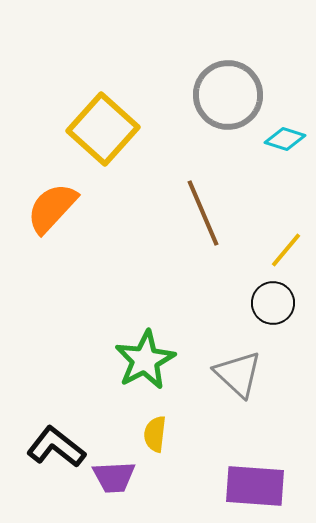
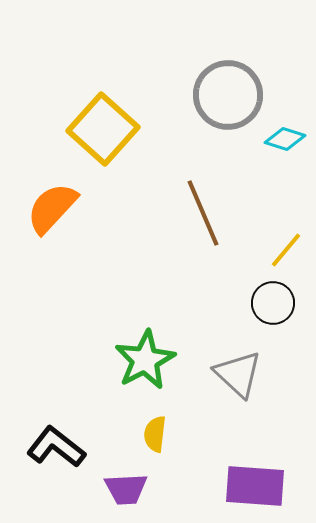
purple trapezoid: moved 12 px right, 12 px down
